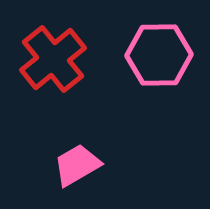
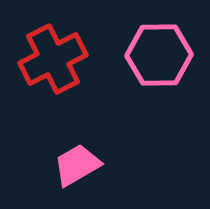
red cross: rotated 12 degrees clockwise
